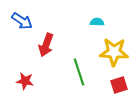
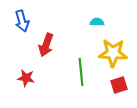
blue arrow: rotated 40 degrees clockwise
yellow star: moved 1 px left, 1 px down
green line: moved 2 px right; rotated 12 degrees clockwise
red star: moved 1 px right, 3 px up
